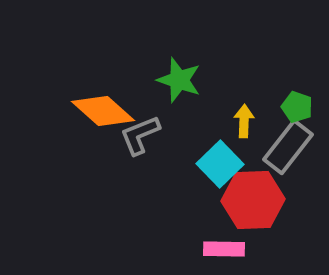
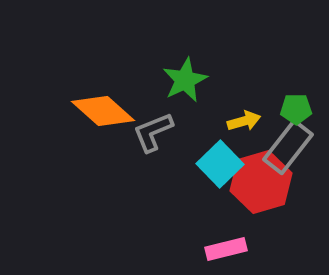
green star: moved 6 px right; rotated 27 degrees clockwise
green pentagon: moved 1 px left, 2 px down; rotated 20 degrees counterclockwise
yellow arrow: rotated 72 degrees clockwise
gray L-shape: moved 13 px right, 3 px up
red hexagon: moved 8 px right, 18 px up; rotated 14 degrees counterclockwise
pink rectangle: moved 2 px right; rotated 15 degrees counterclockwise
